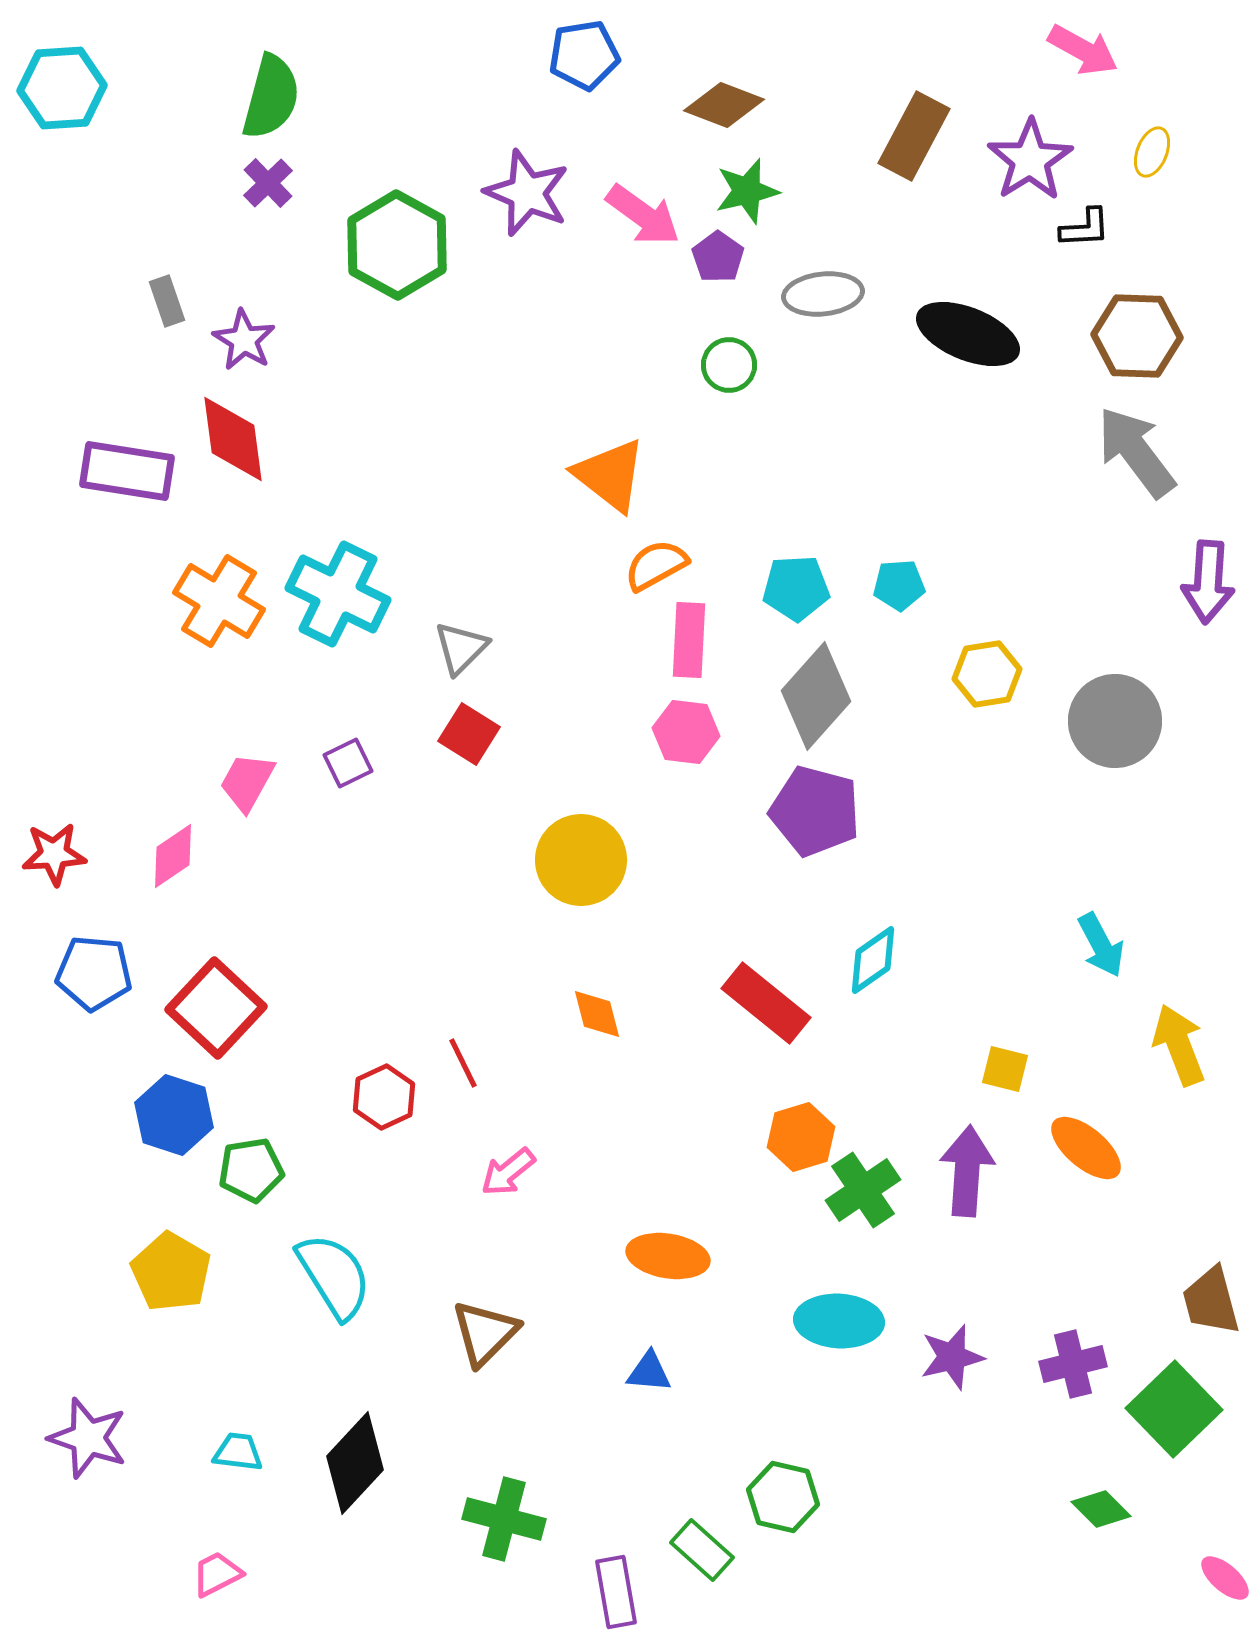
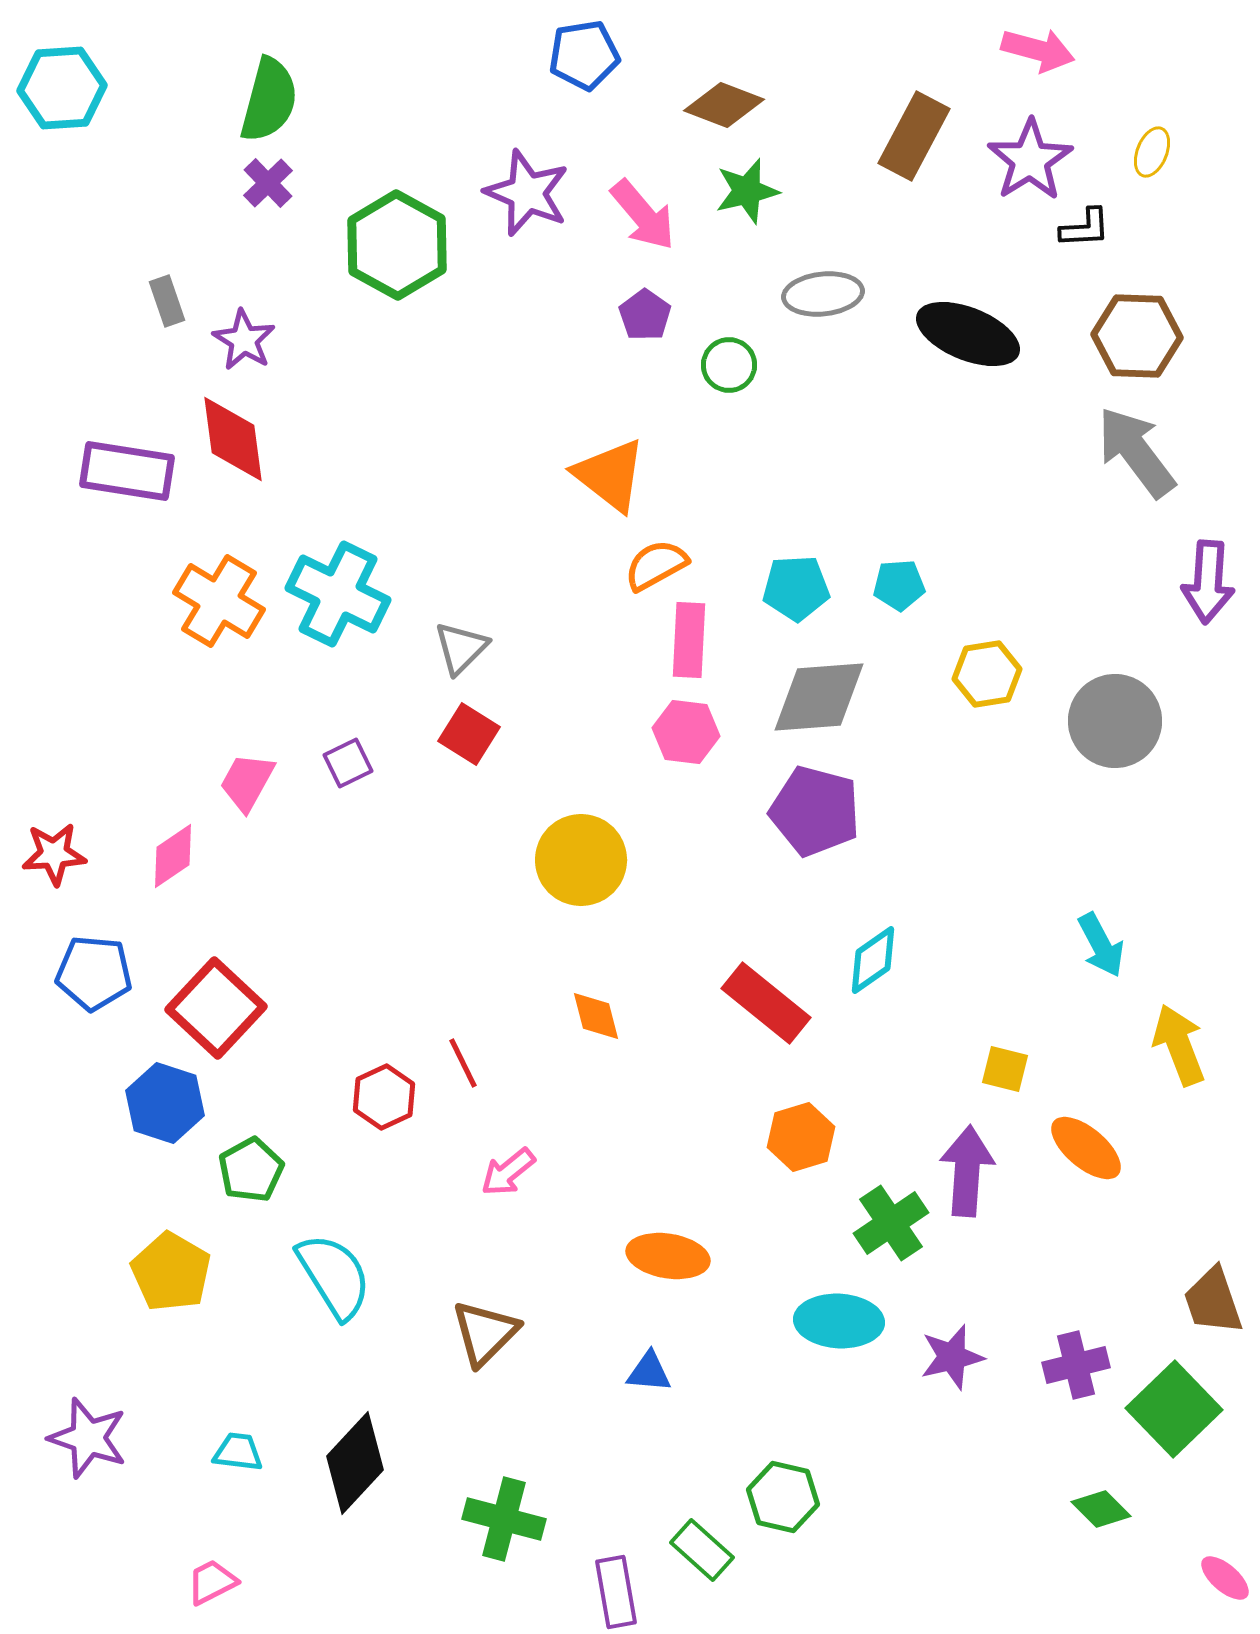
pink arrow at (1083, 50): moved 45 px left; rotated 14 degrees counterclockwise
green semicircle at (271, 97): moved 2 px left, 3 px down
pink arrow at (643, 215): rotated 14 degrees clockwise
purple pentagon at (718, 257): moved 73 px left, 58 px down
gray diamond at (816, 696): moved 3 px right, 1 px down; rotated 44 degrees clockwise
orange diamond at (597, 1014): moved 1 px left, 2 px down
blue hexagon at (174, 1115): moved 9 px left, 12 px up
green pentagon at (251, 1170): rotated 20 degrees counterclockwise
green cross at (863, 1190): moved 28 px right, 33 px down
brown trapezoid at (1211, 1301): moved 2 px right; rotated 4 degrees counterclockwise
purple cross at (1073, 1364): moved 3 px right, 1 px down
pink trapezoid at (217, 1574): moved 5 px left, 8 px down
